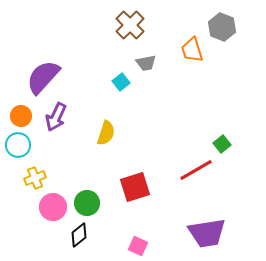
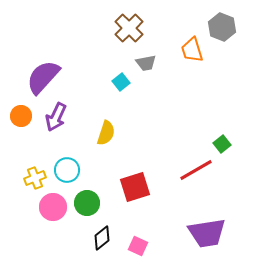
brown cross: moved 1 px left, 3 px down
cyan circle: moved 49 px right, 25 px down
black diamond: moved 23 px right, 3 px down
